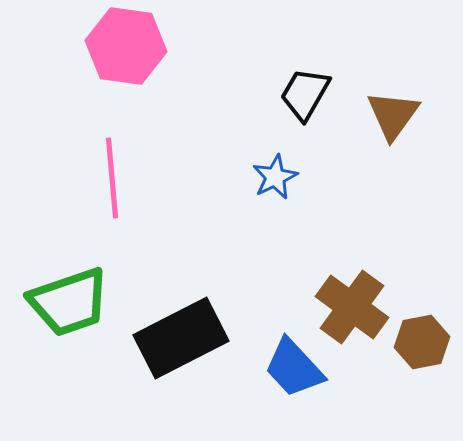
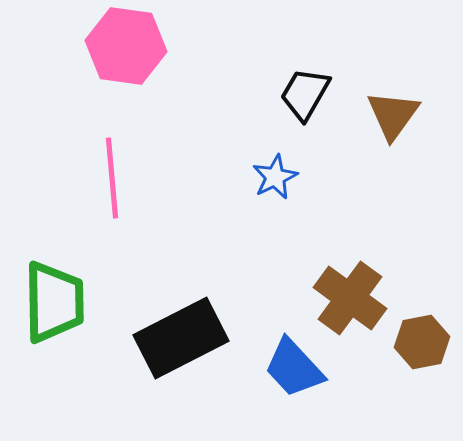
green trapezoid: moved 15 px left; rotated 72 degrees counterclockwise
brown cross: moved 2 px left, 9 px up
